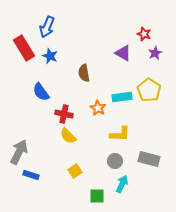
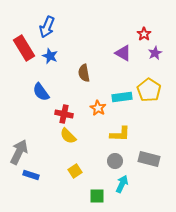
red star: rotated 16 degrees clockwise
